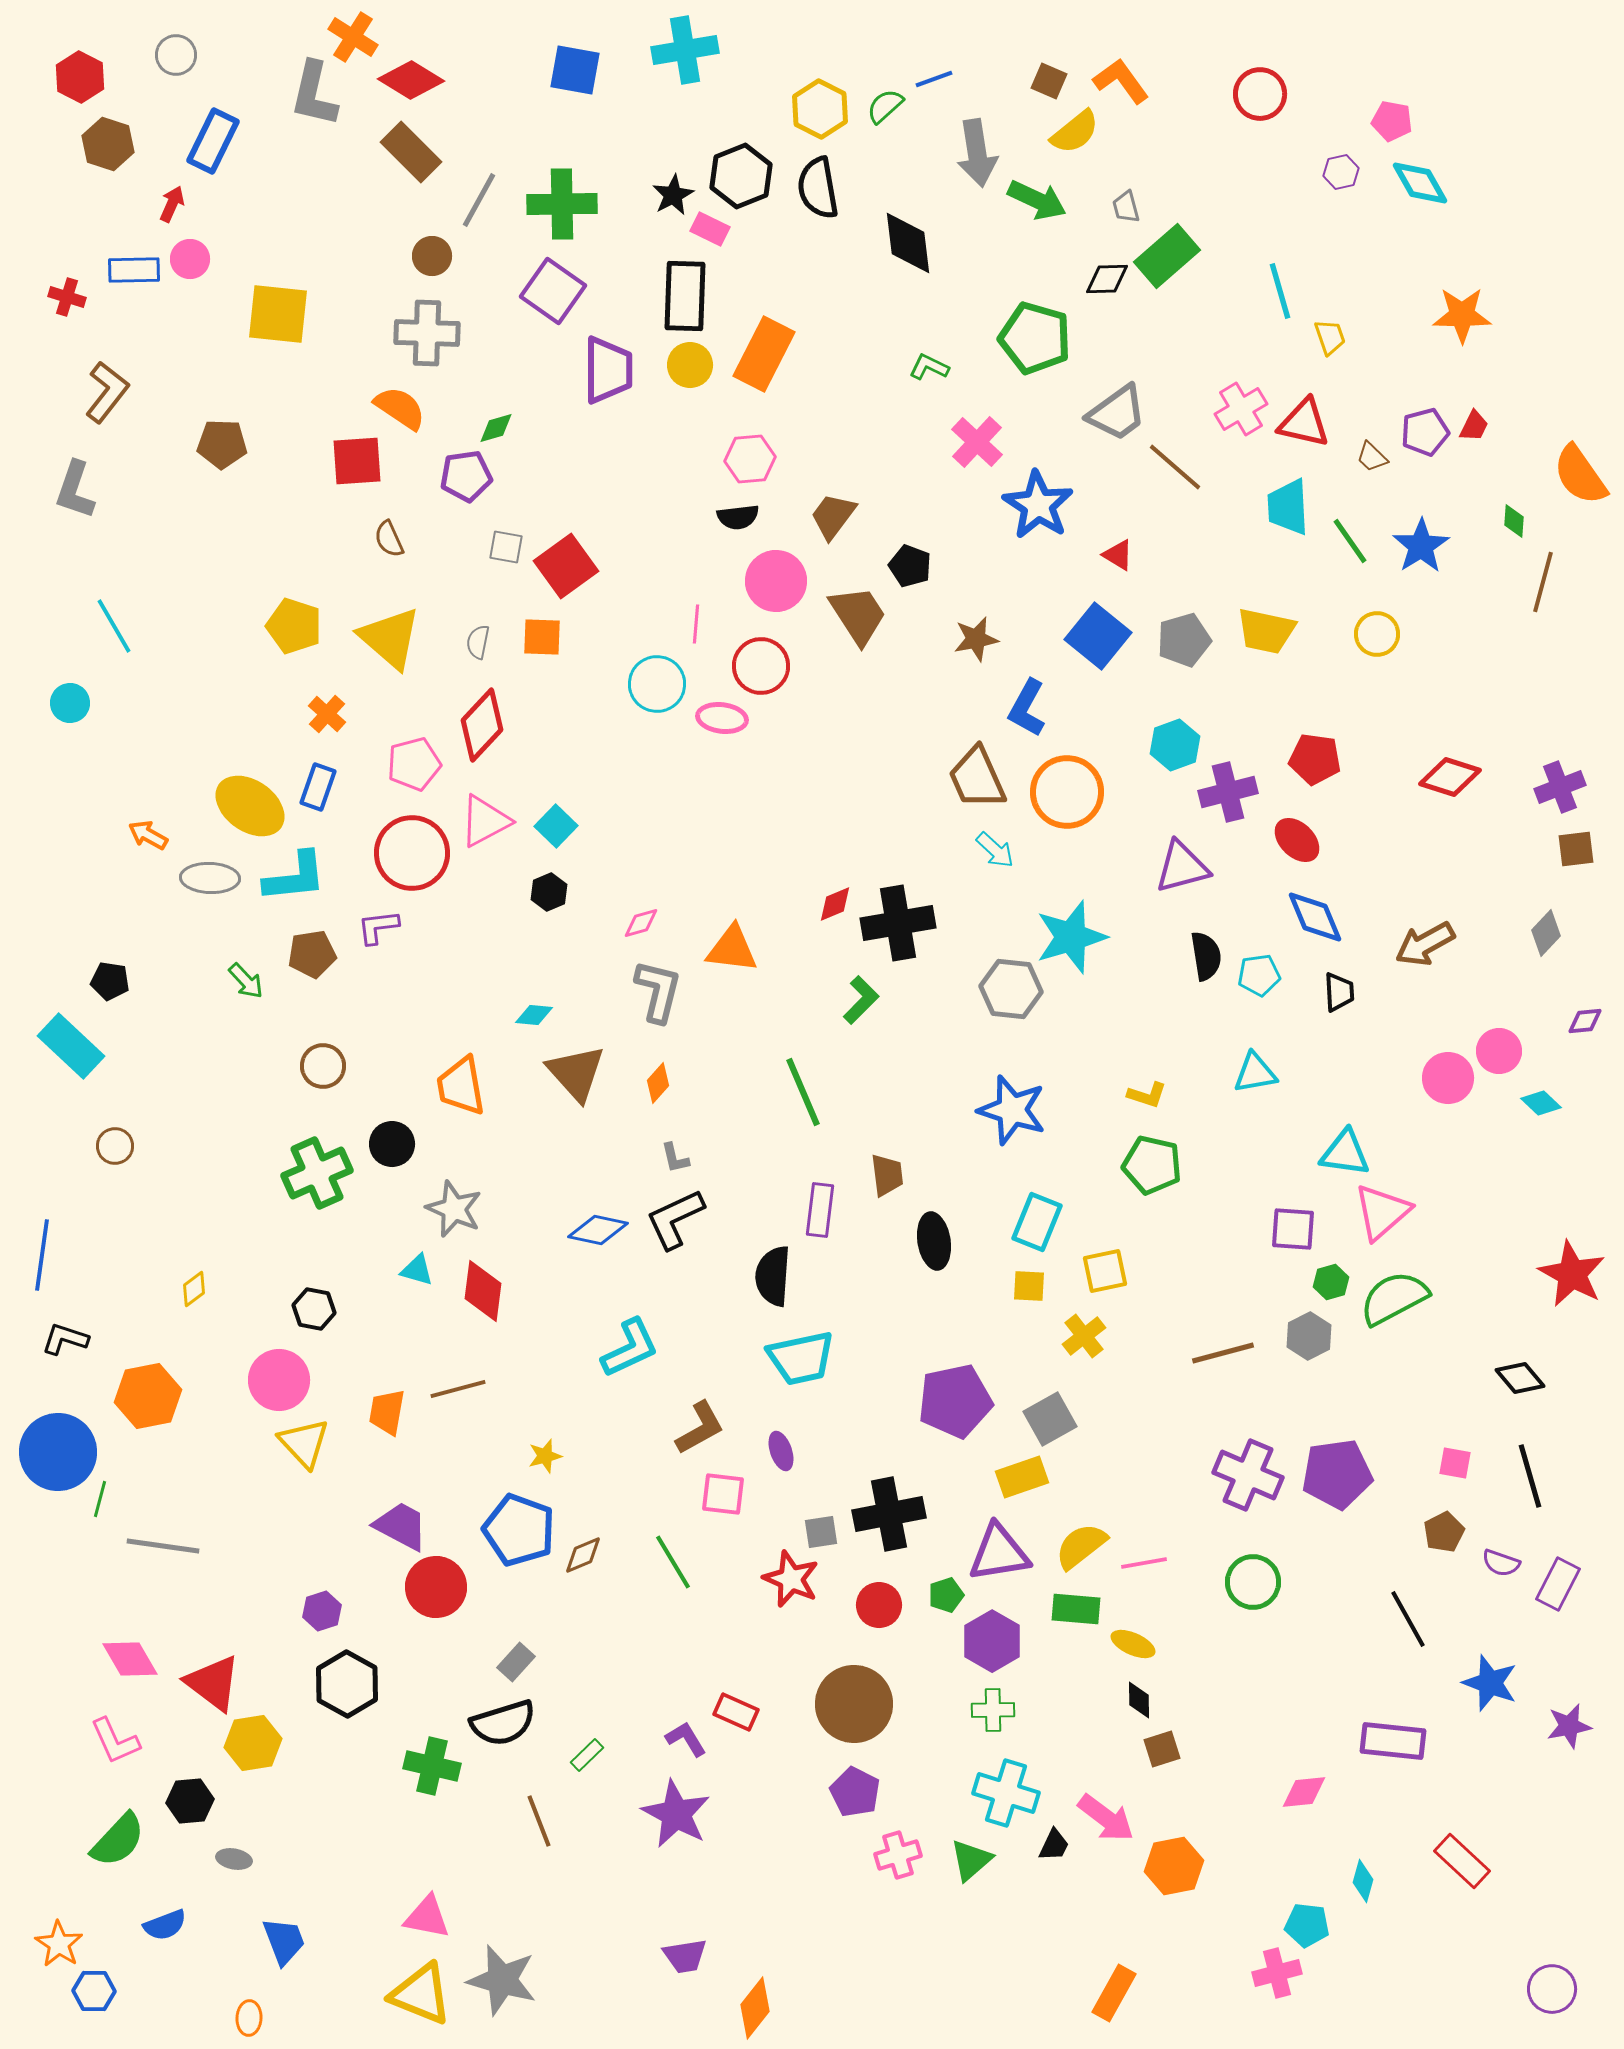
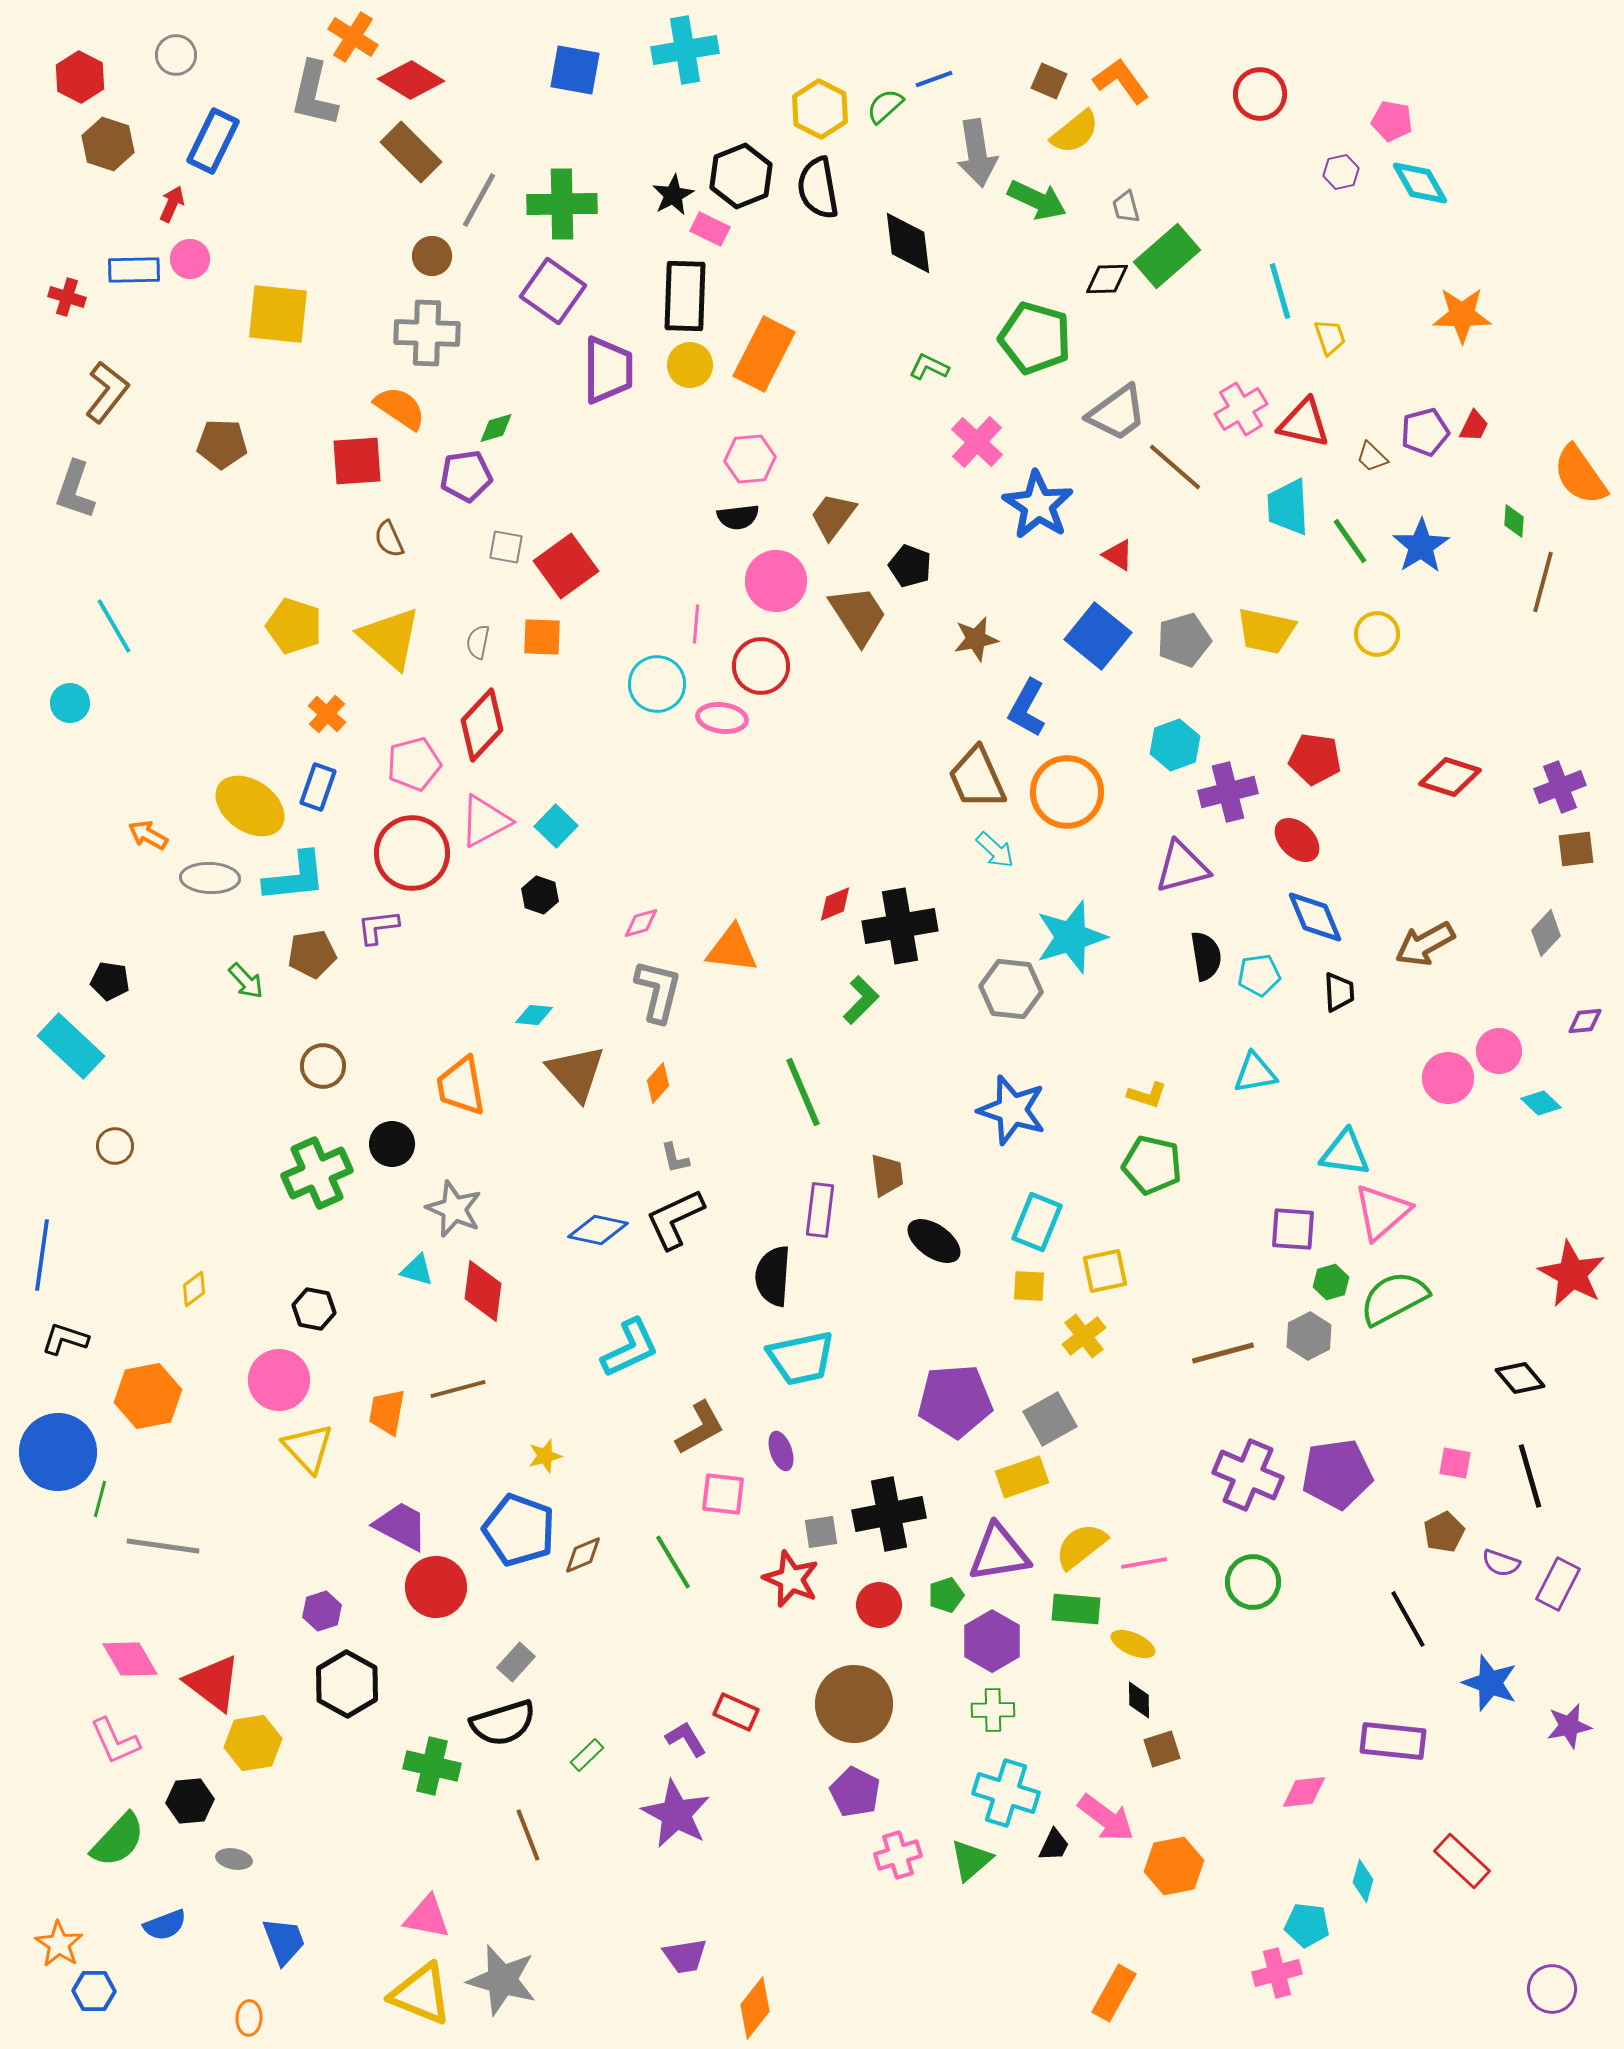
black hexagon at (549, 892): moved 9 px left, 3 px down; rotated 18 degrees counterclockwise
black cross at (898, 923): moved 2 px right, 3 px down
black ellipse at (934, 1241): rotated 46 degrees counterclockwise
purple pentagon at (955, 1401): rotated 8 degrees clockwise
yellow triangle at (304, 1443): moved 4 px right, 5 px down
brown line at (539, 1821): moved 11 px left, 14 px down
